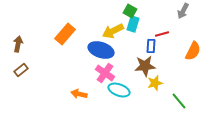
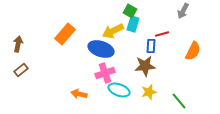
blue ellipse: moved 1 px up
pink cross: rotated 36 degrees clockwise
yellow star: moved 6 px left, 9 px down
